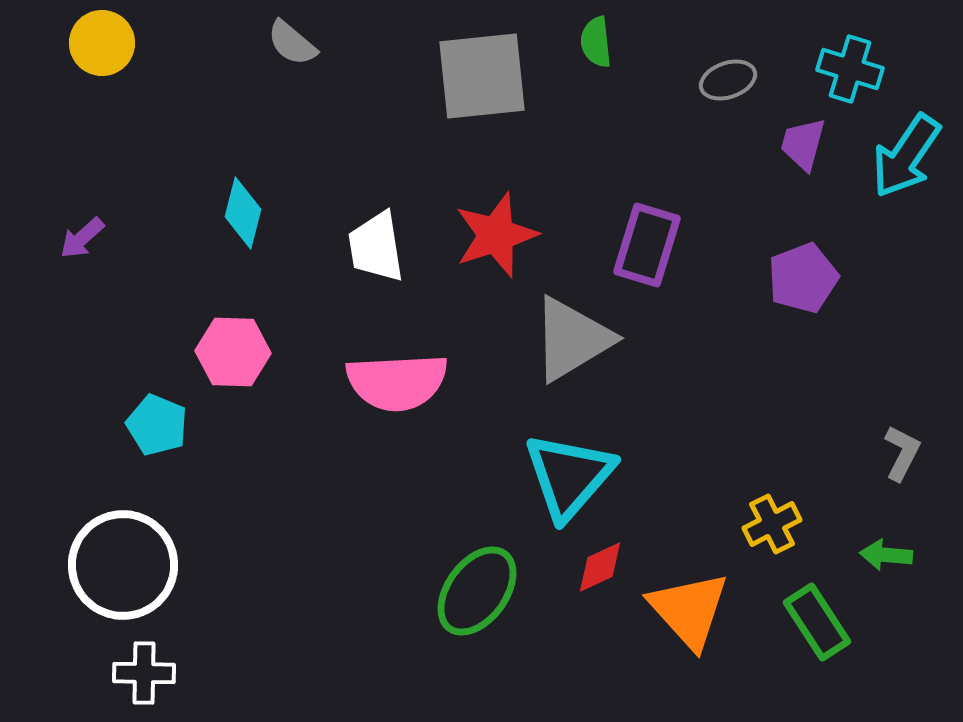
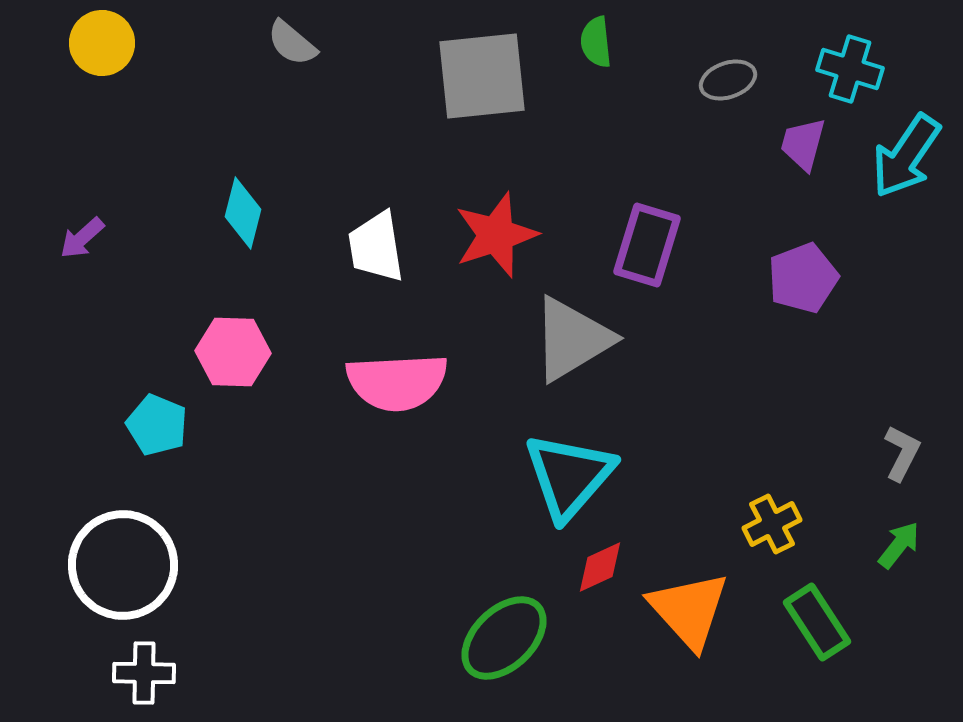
green arrow: moved 13 px right, 10 px up; rotated 123 degrees clockwise
green ellipse: moved 27 px right, 47 px down; rotated 10 degrees clockwise
